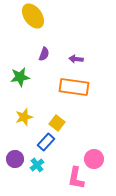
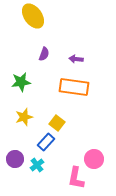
green star: moved 1 px right, 5 px down
